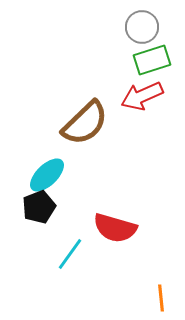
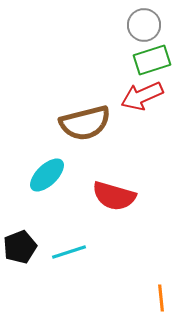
gray circle: moved 2 px right, 2 px up
brown semicircle: rotated 30 degrees clockwise
black pentagon: moved 19 px left, 40 px down
red semicircle: moved 1 px left, 32 px up
cyan line: moved 1 px left, 2 px up; rotated 36 degrees clockwise
